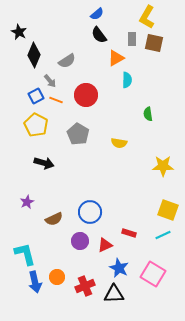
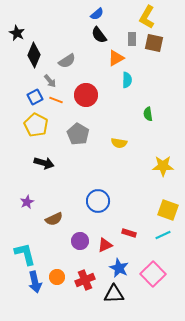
black star: moved 2 px left, 1 px down
blue square: moved 1 px left, 1 px down
blue circle: moved 8 px right, 11 px up
pink square: rotated 15 degrees clockwise
red cross: moved 6 px up
